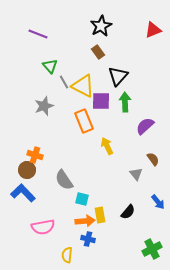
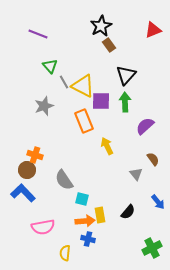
brown rectangle: moved 11 px right, 7 px up
black triangle: moved 8 px right, 1 px up
green cross: moved 1 px up
yellow semicircle: moved 2 px left, 2 px up
